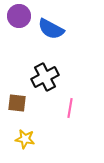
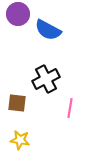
purple circle: moved 1 px left, 2 px up
blue semicircle: moved 3 px left, 1 px down
black cross: moved 1 px right, 2 px down
yellow star: moved 5 px left, 1 px down
